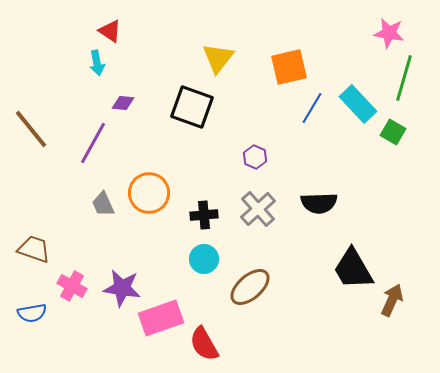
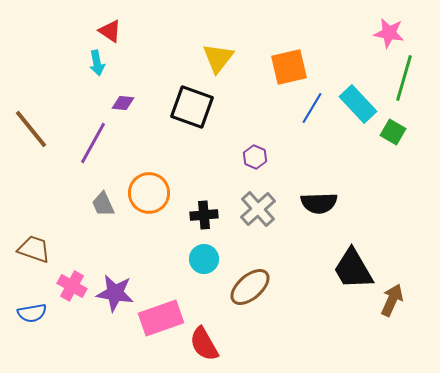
purple star: moved 7 px left, 5 px down
